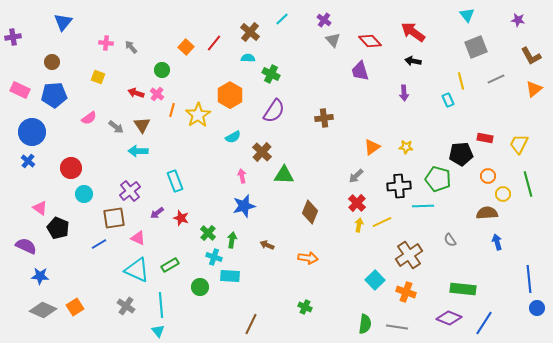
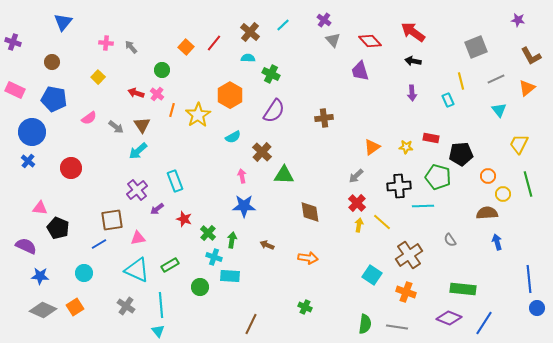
cyan triangle at (467, 15): moved 32 px right, 95 px down
cyan line at (282, 19): moved 1 px right, 6 px down
purple cross at (13, 37): moved 5 px down; rotated 28 degrees clockwise
yellow square at (98, 77): rotated 24 degrees clockwise
orange triangle at (534, 89): moved 7 px left, 1 px up
pink rectangle at (20, 90): moved 5 px left
purple arrow at (404, 93): moved 8 px right
blue pentagon at (54, 95): moved 4 px down; rotated 15 degrees clockwise
red rectangle at (485, 138): moved 54 px left
cyan arrow at (138, 151): rotated 42 degrees counterclockwise
green pentagon at (438, 179): moved 2 px up
purple cross at (130, 191): moved 7 px right, 1 px up
cyan circle at (84, 194): moved 79 px down
blue star at (244, 206): rotated 15 degrees clockwise
pink triangle at (40, 208): rotated 28 degrees counterclockwise
brown diamond at (310, 212): rotated 30 degrees counterclockwise
purple arrow at (157, 213): moved 4 px up
brown square at (114, 218): moved 2 px left, 2 px down
red star at (181, 218): moved 3 px right, 1 px down
yellow line at (382, 222): rotated 66 degrees clockwise
pink triangle at (138, 238): rotated 35 degrees counterclockwise
cyan square at (375, 280): moved 3 px left, 5 px up; rotated 12 degrees counterclockwise
